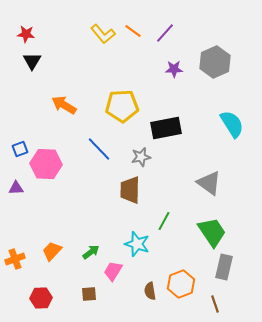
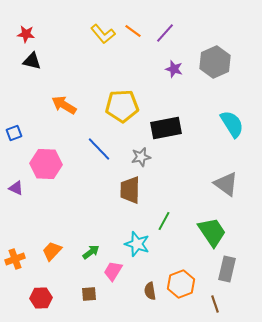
black triangle: rotated 48 degrees counterclockwise
purple star: rotated 18 degrees clockwise
blue square: moved 6 px left, 16 px up
gray triangle: moved 17 px right, 1 px down
purple triangle: rotated 28 degrees clockwise
gray rectangle: moved 3 px right, 2 px down
